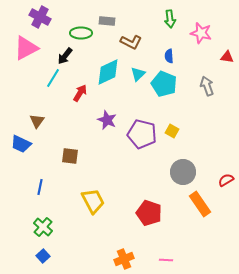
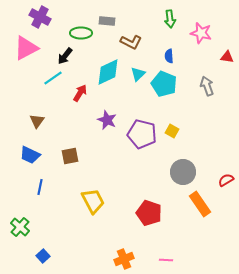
cyan line: rotated 24 degrees clockwise
blue trapezoid: moved 9 px right, 11 px down
brown square: rotated 18 degrees counterclockwise
green cross: moved 23 px left
